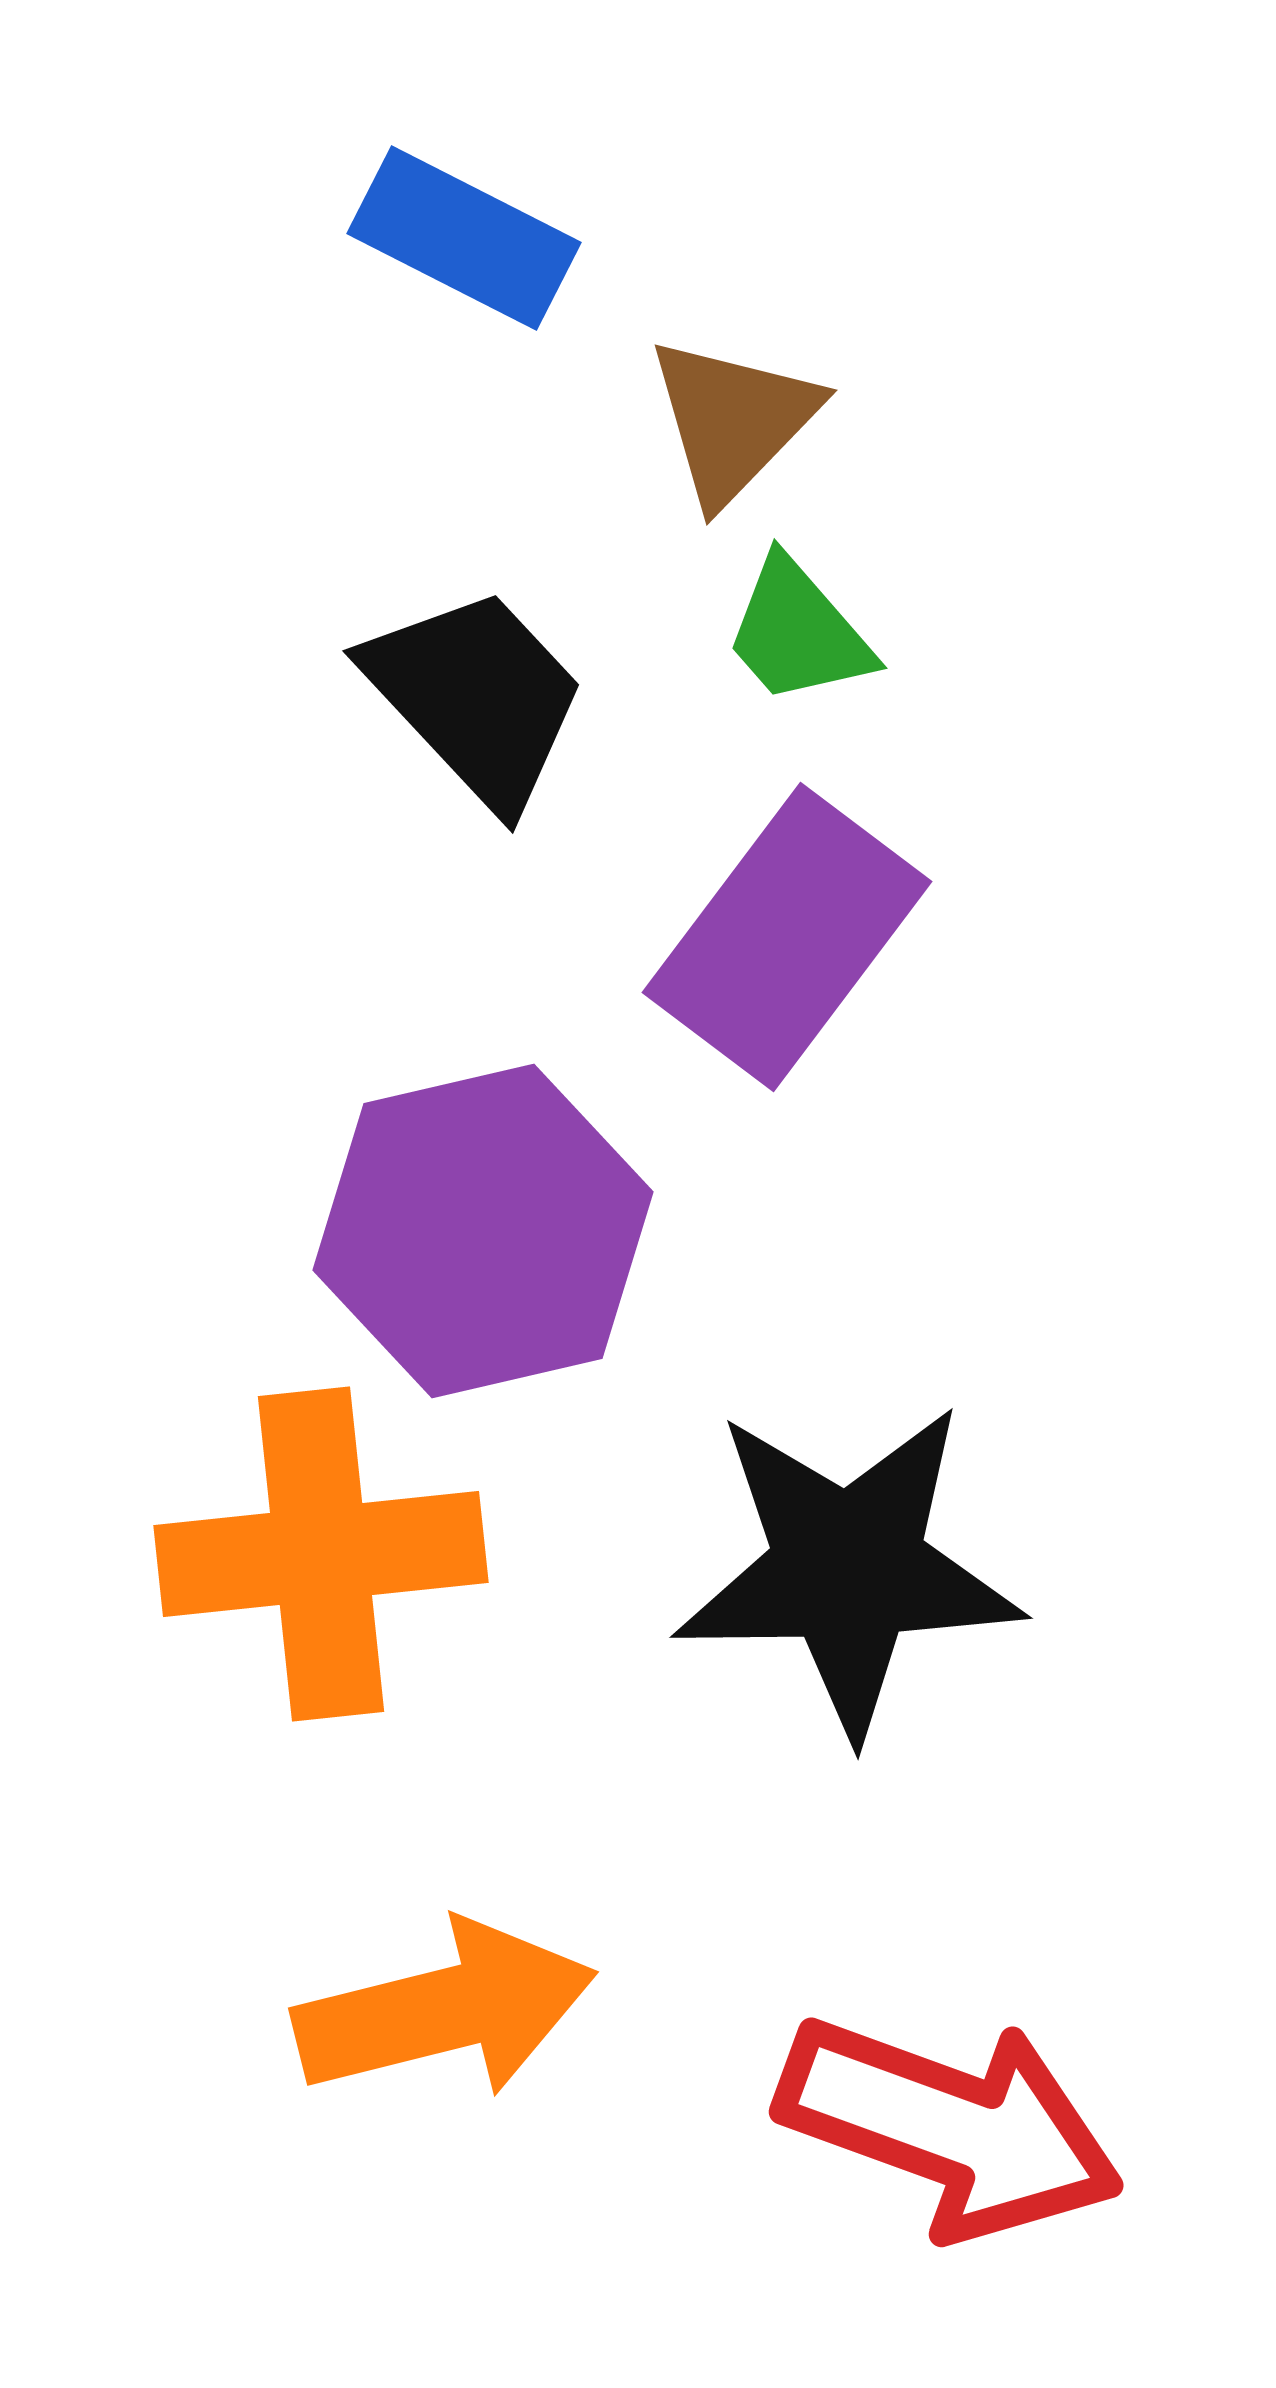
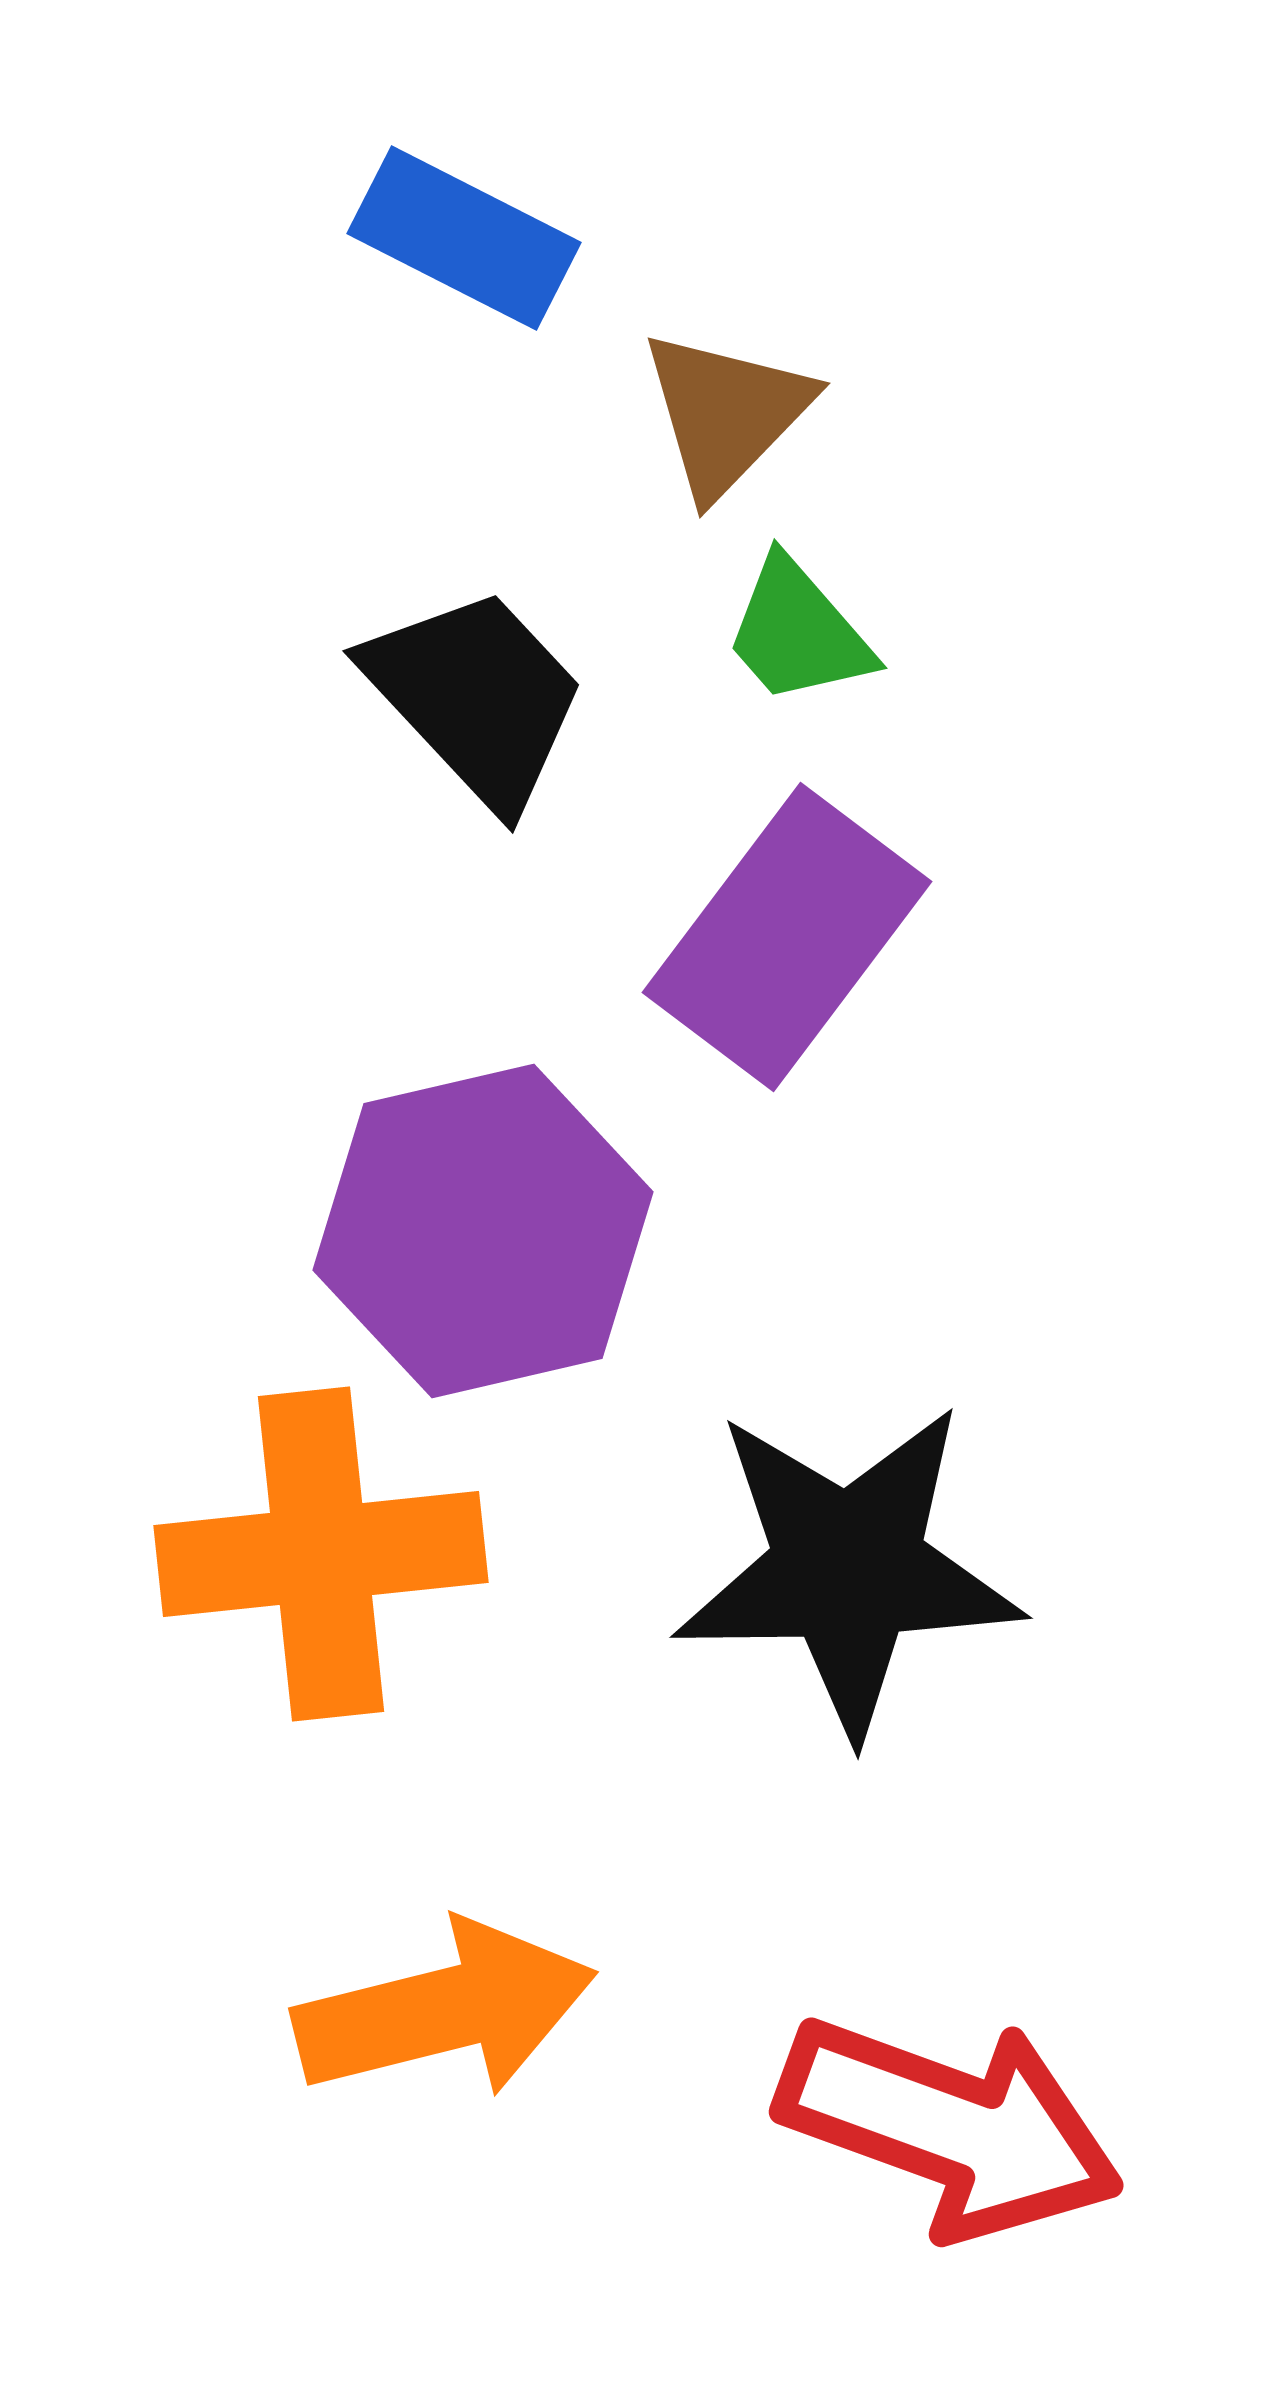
brown triangle: moved 7 px left, 7 px up
